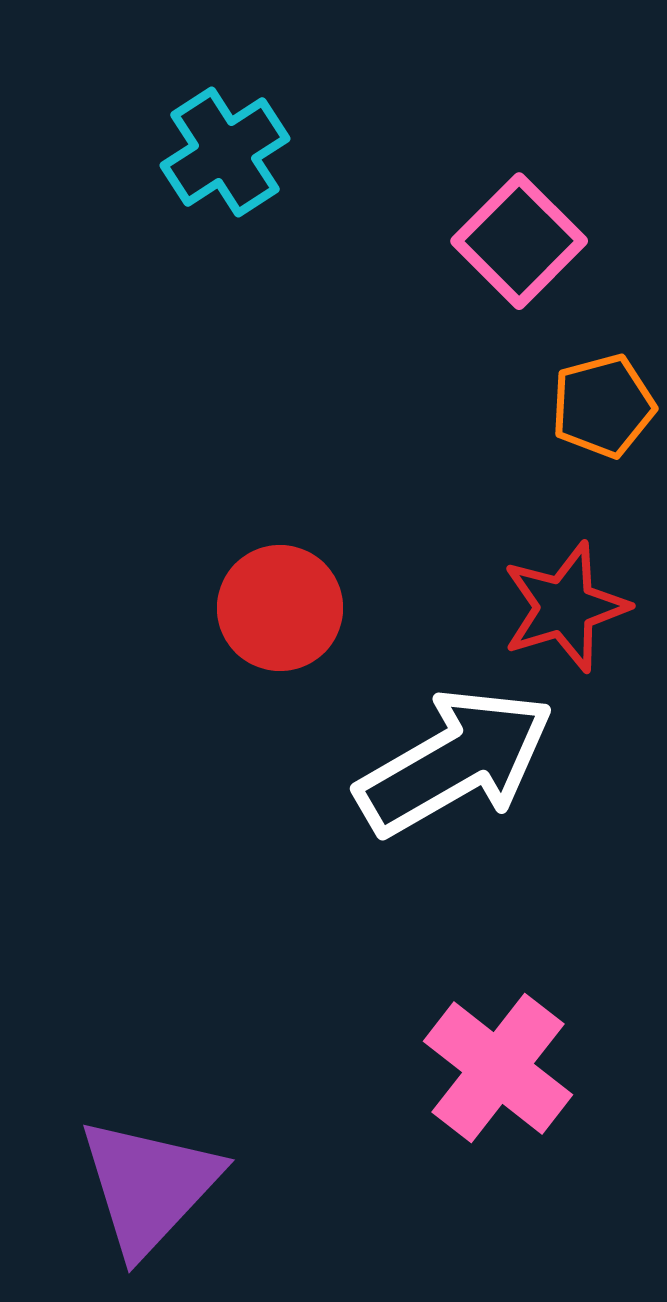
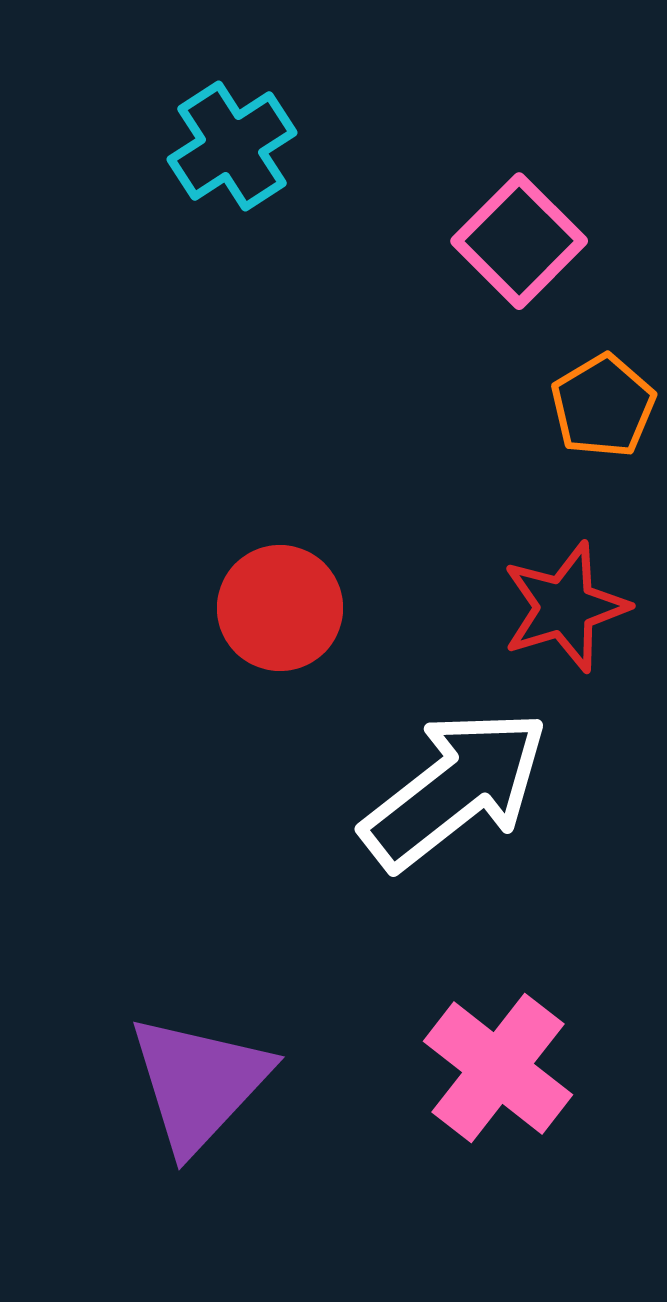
cyan cross: moved 7 px right, 6 px up
orange pentagon: rotated 16 degrees counterclockwise
white arrow: moved 27 px down; rotated 8 degrees counterclockwise
purple triangle: moved 50 px right, 103 px up
